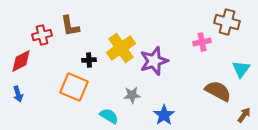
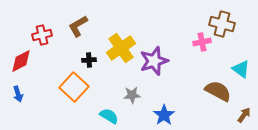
brown cross: moved 5 px left, 2 px down
brown L-shape: moved 8 px right; rotated 70 degrees clockwise
cyan triangle: rotated 30 degrees counterclockwise
orange square: rotated 20 degrees clockwise
